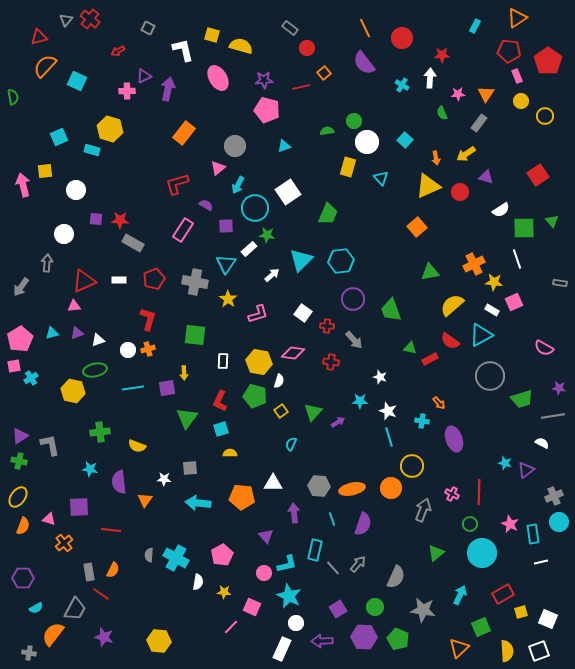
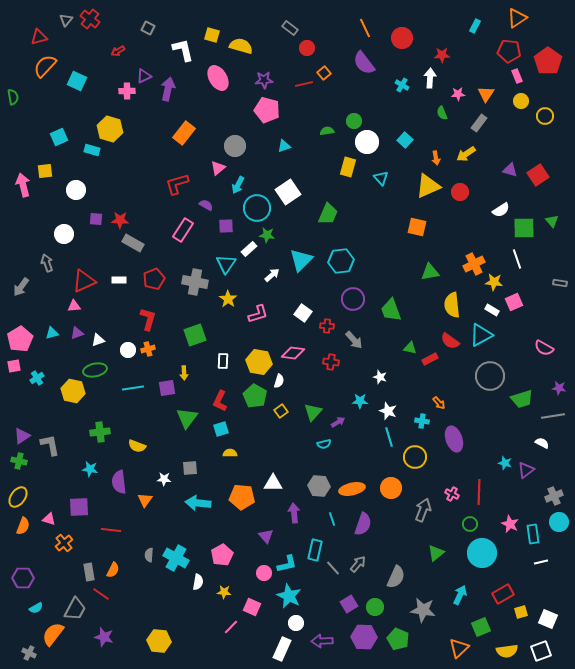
red line at (301, 87): moved 3 px right, 3 px up
purple triangle at (486, 177): moved 24 px right, 7 px up
cyan circle at (255, 208): moved 2 px right
orange square at (417, 227): rotated 36 degrees counterclockwise
gray arrow at (47, 263): rotated 24 degrees counterclockwise
yellow semicircle at (452, 305): rotated 55 degrees counterclockwise
green square at (195, 335): rotated 25 degrees counterclockwise
cyan cross at (31, 378): moved 6 px right
green pentagon at (255, 396): rotated 15 degrees clockwise
purple triangle at (20, 436): moved 2 px right
cyan semicircle at (291, 444): moved 33 px right; rotated 128 degrees counterclockwise
yellow circle at (412, 466): moved 3 px right, 9 px up
purple square at (338, 609): moved 11 px right, 5 px up
yellow semicircle at (507, 651): rotated 85 degrees clockwise
white square at (539, 651): moved 2 px right
gray cross at (29, 653): rotated 16 degrees clockwise
